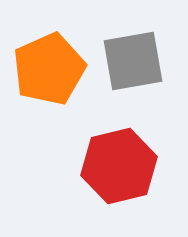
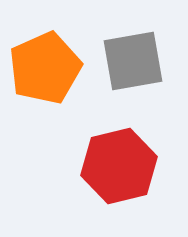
orange pentagon: moved 4 px left, 1 px up
